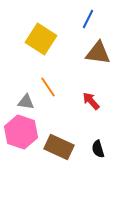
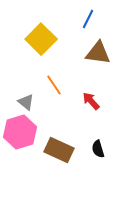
yellow square: rotated 12 degrees clockwise
orange line: moved 6 px right, 2 px up
gray triangle: rotated 30 degrees clockwise
pink hexagon: moved 1 px left; rotated 24 degrees clockwise
brown rectangle: moved 3 px down
